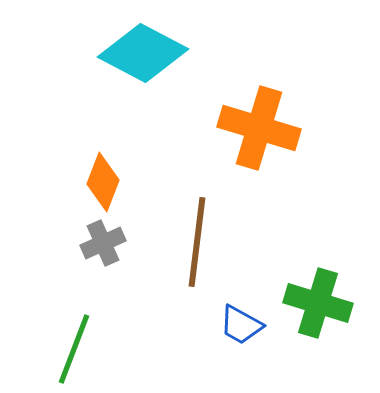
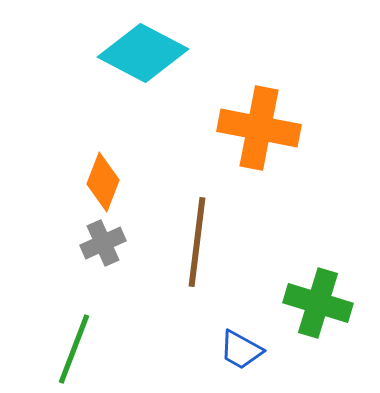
orange cross: rotated 6 degrees counterclockwise
blue trapezoid: moved 25 px down
